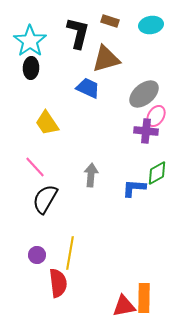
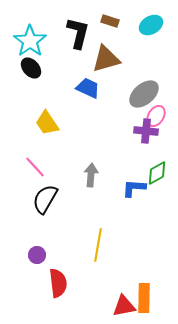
cyan ellipse: rotated 20 degrees counterclockwise
black ellipse: rotated 45 degrees counterclockwise
yellow line: moved 28 px right, 8 px up
